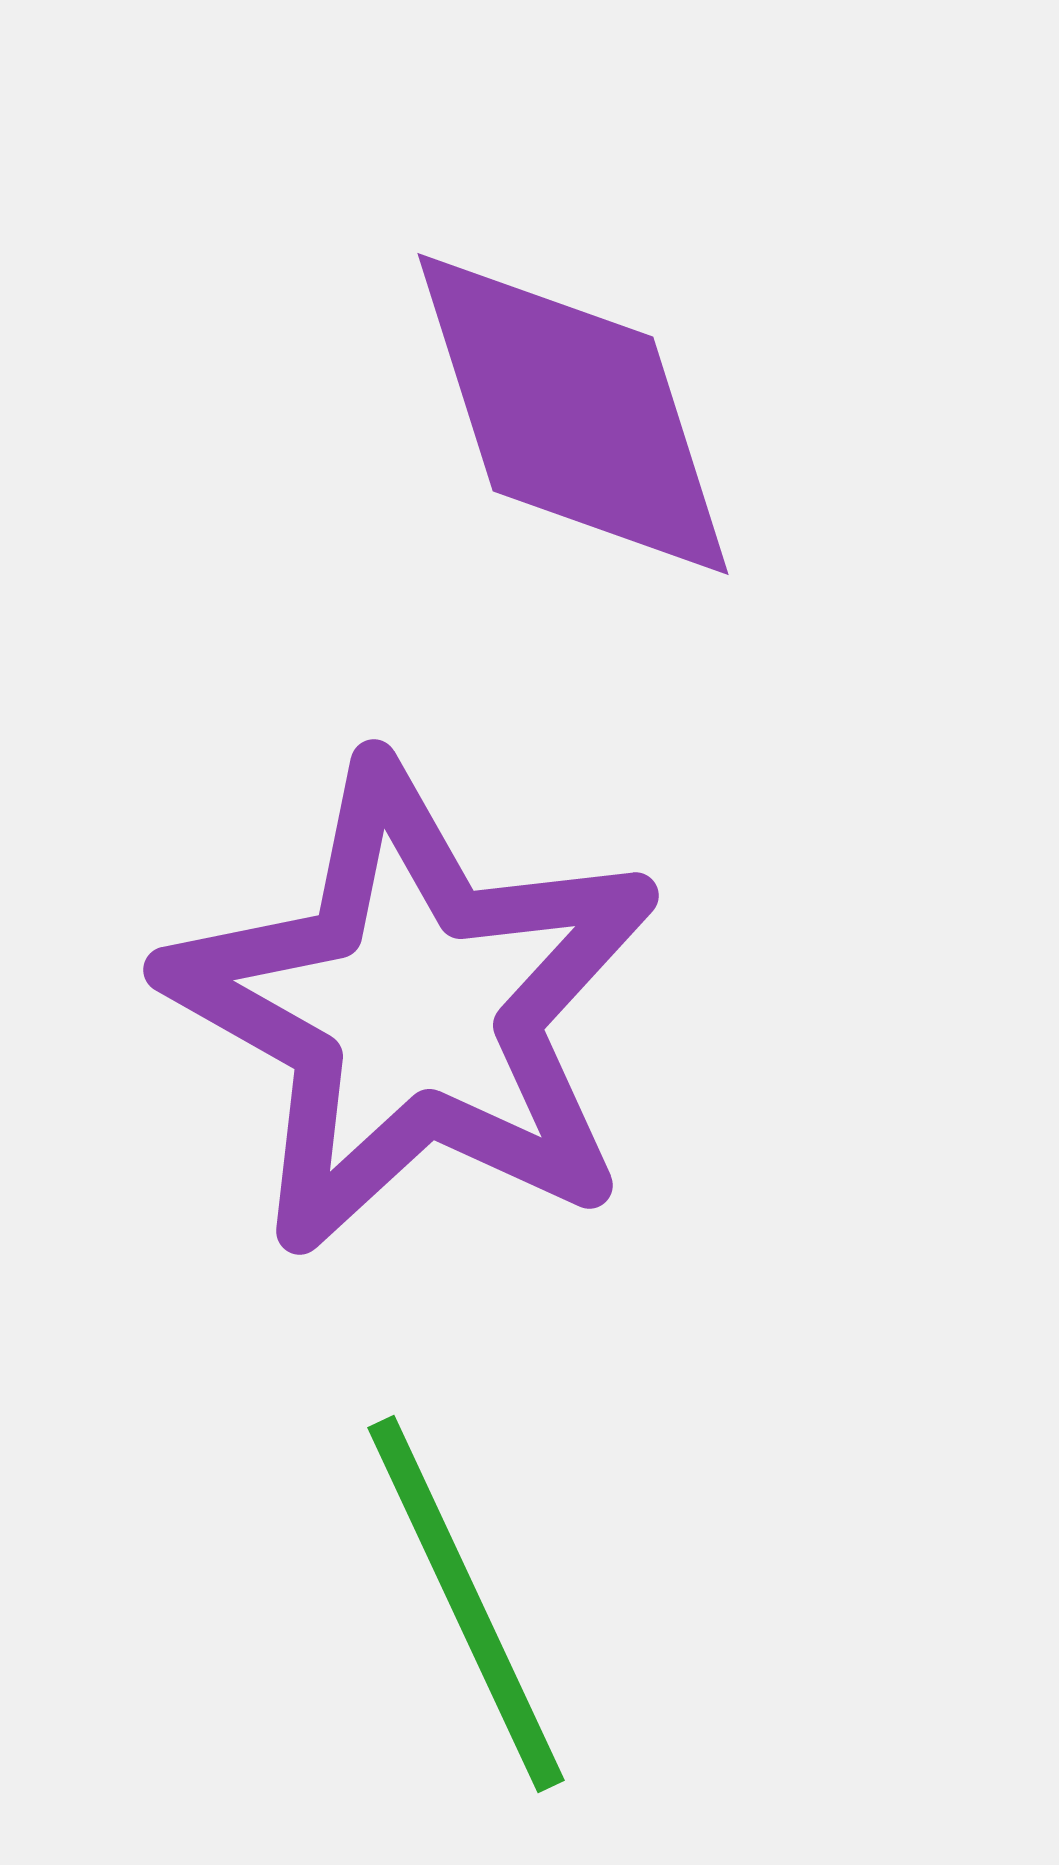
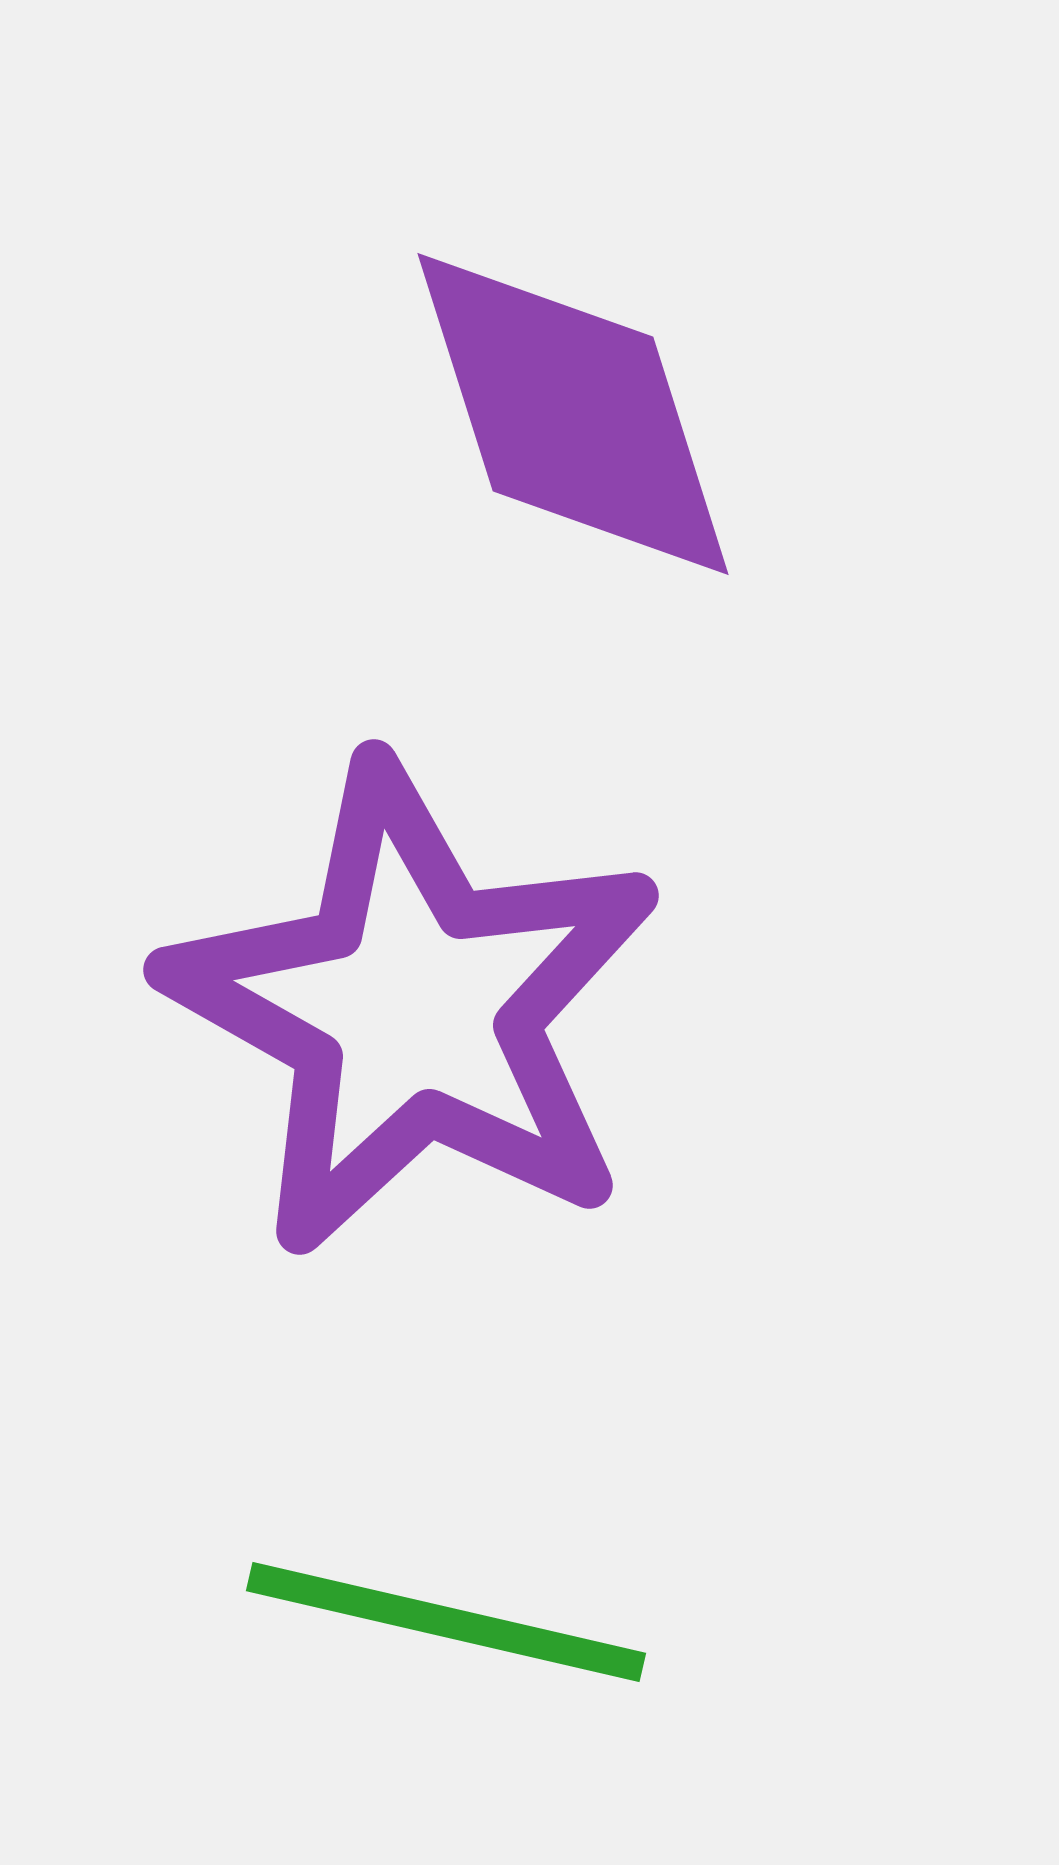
green line: moved 20 px left, 18 px down; rotated 52 degrees counterclockwise
